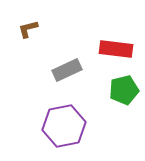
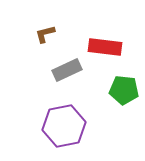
brown L-shape: moved 17 px right, 5 px down
red rectangle: moved 11 px left, 2 px up
green pentagon: rotated 20 degrees clockwise
